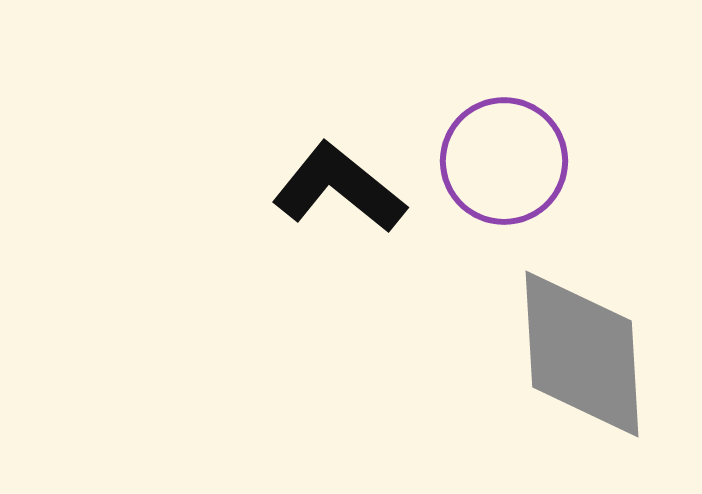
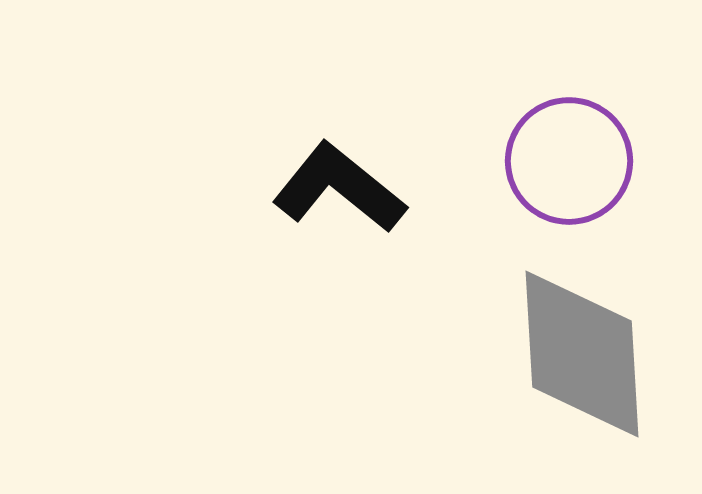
purple circle: moved 65 px right
